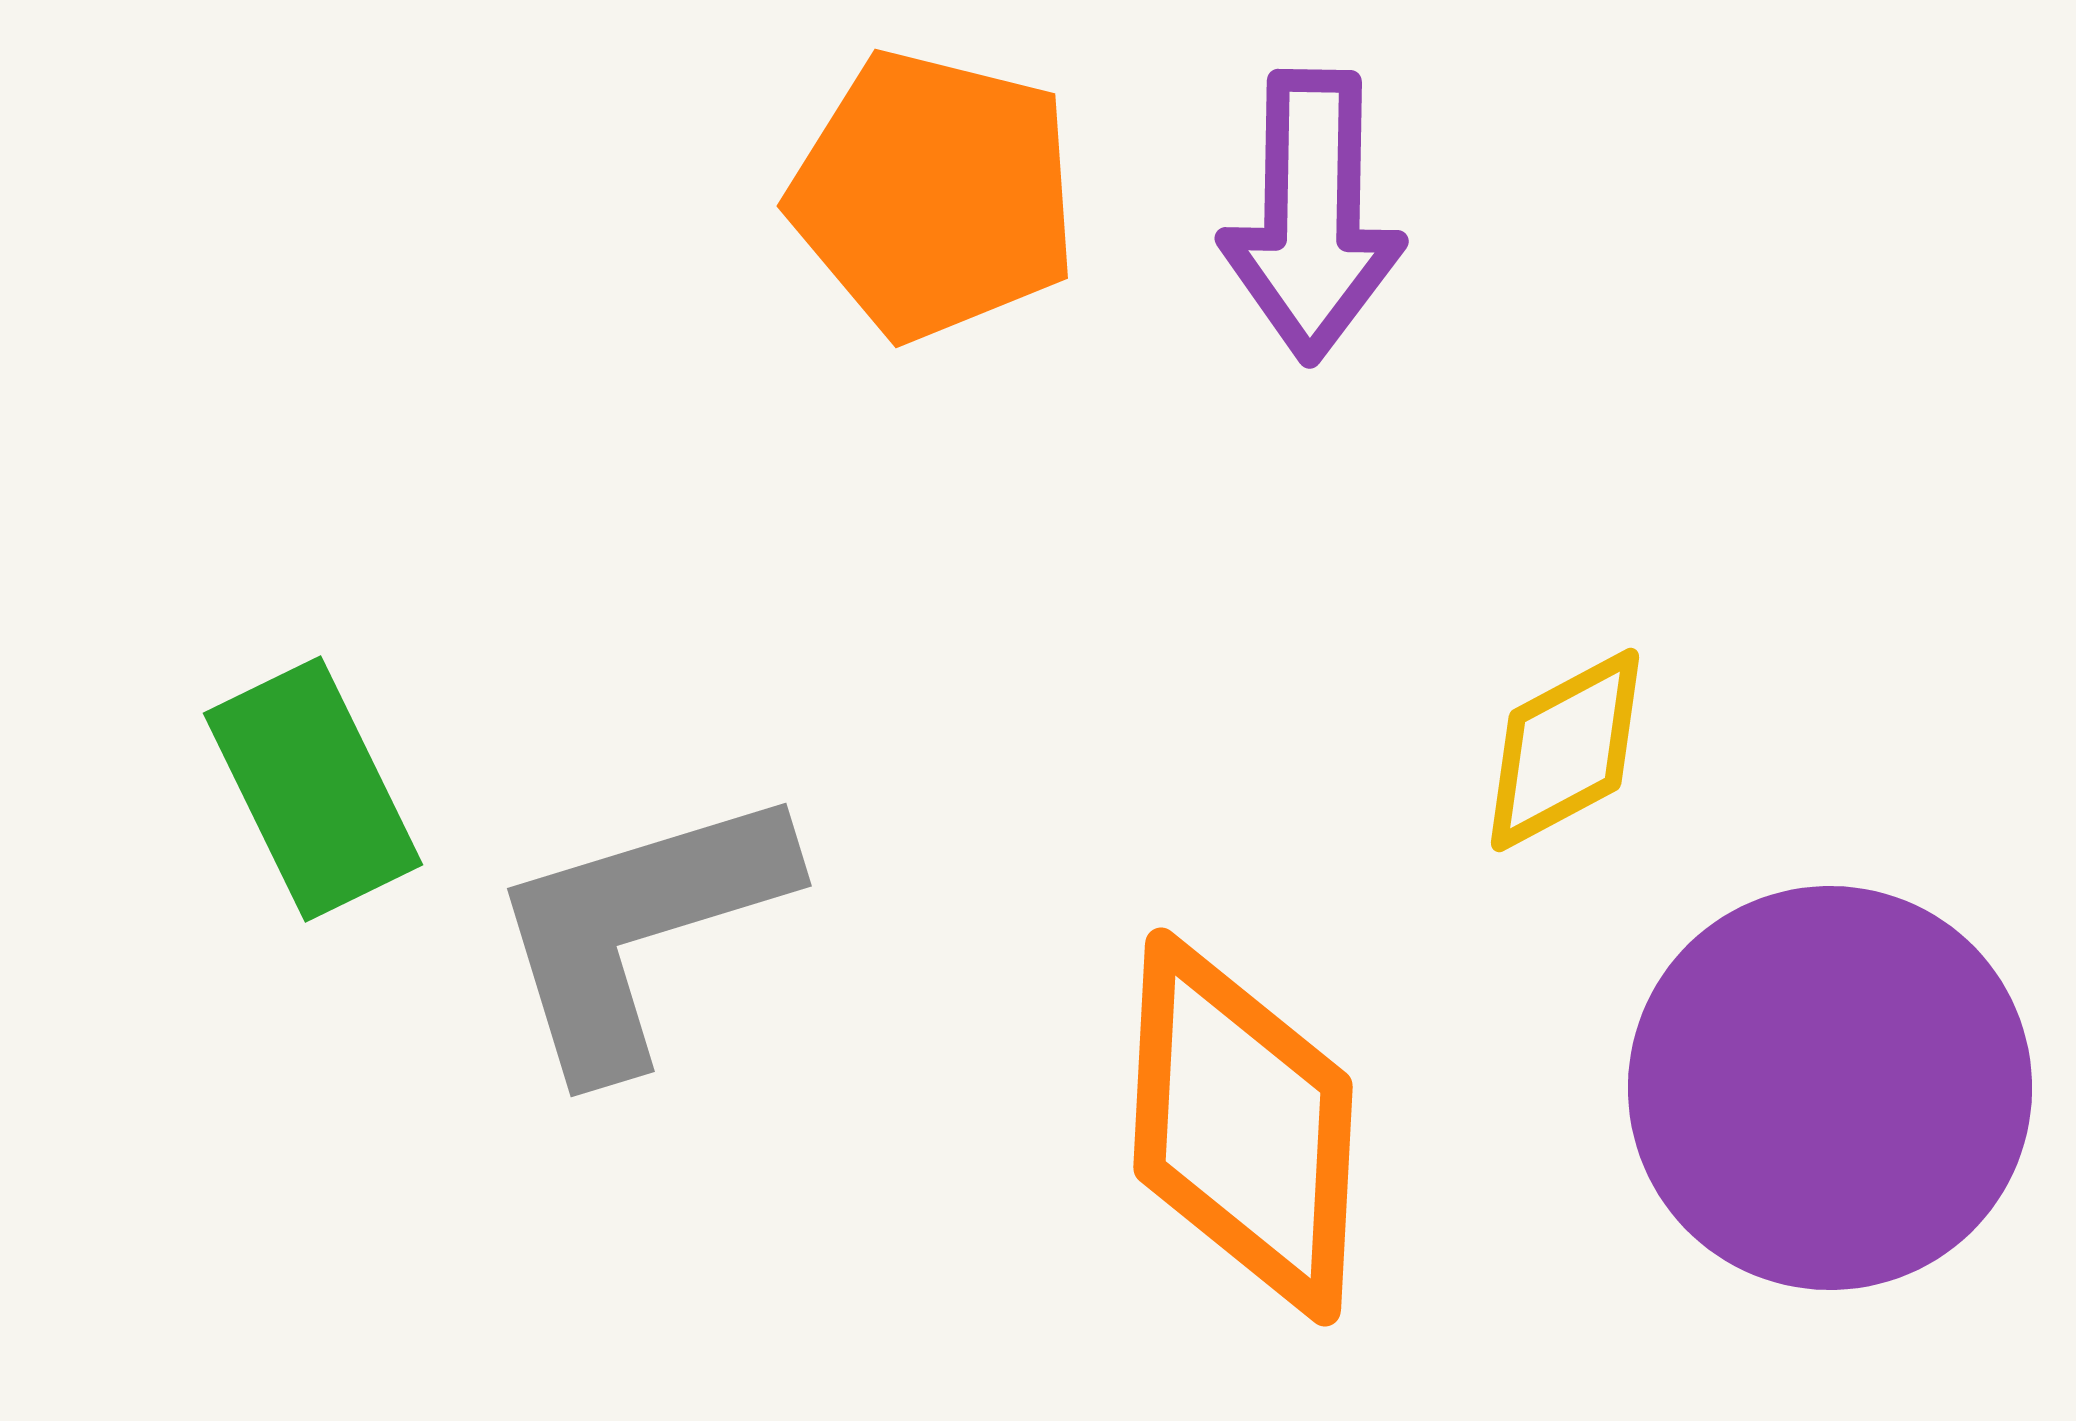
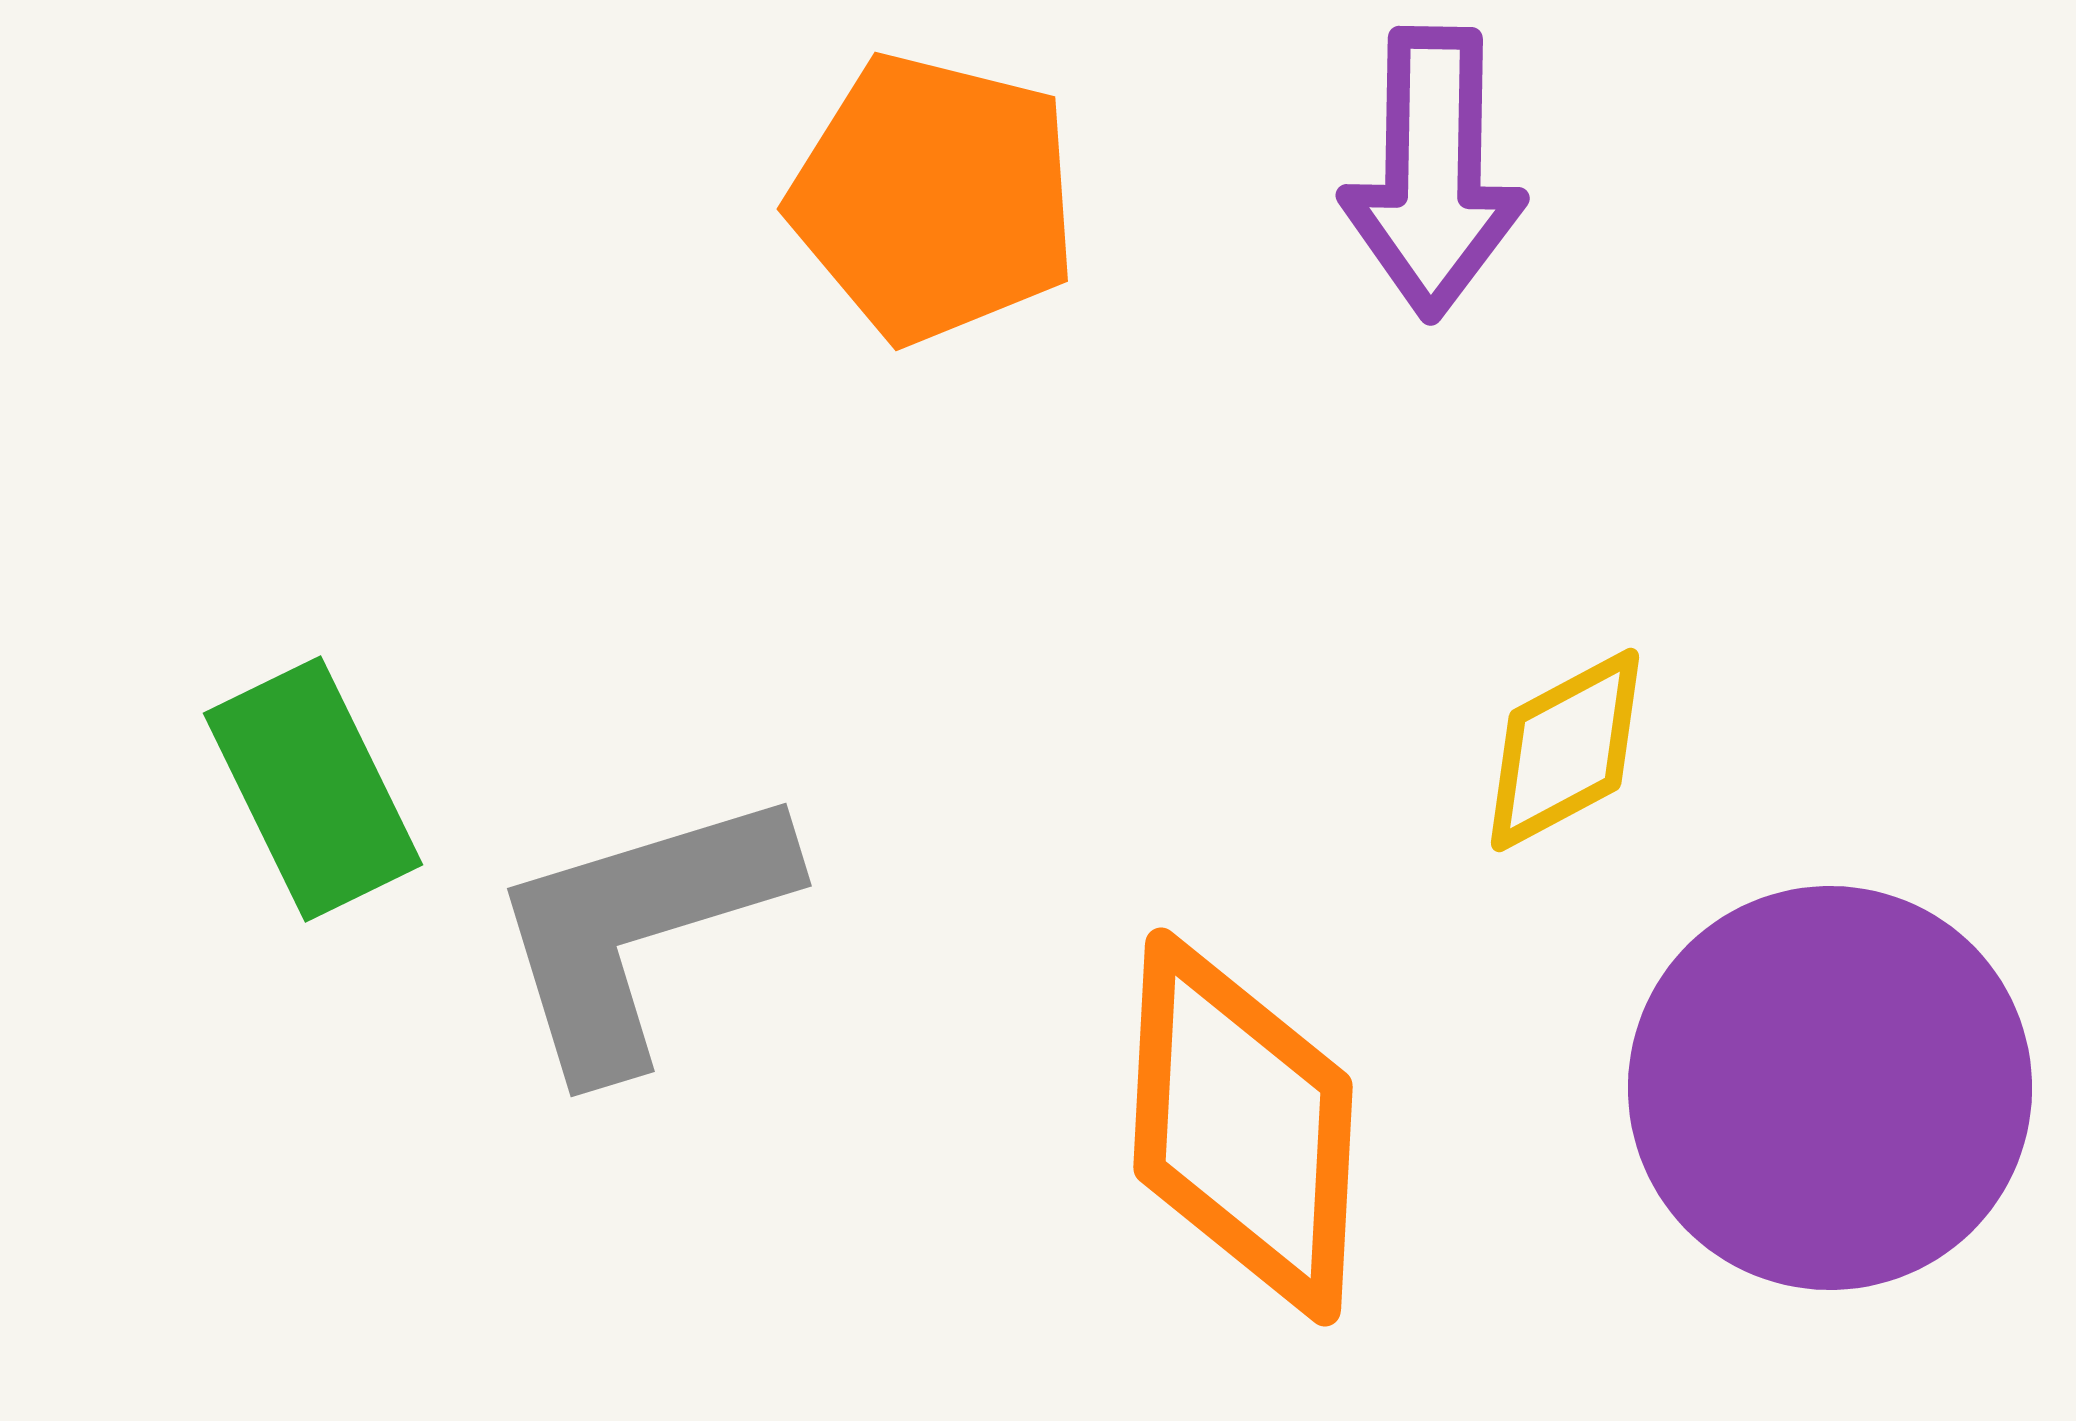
orange pentagon: moved 3 px down
purple arrow: moved 121 px right, 43 px up
